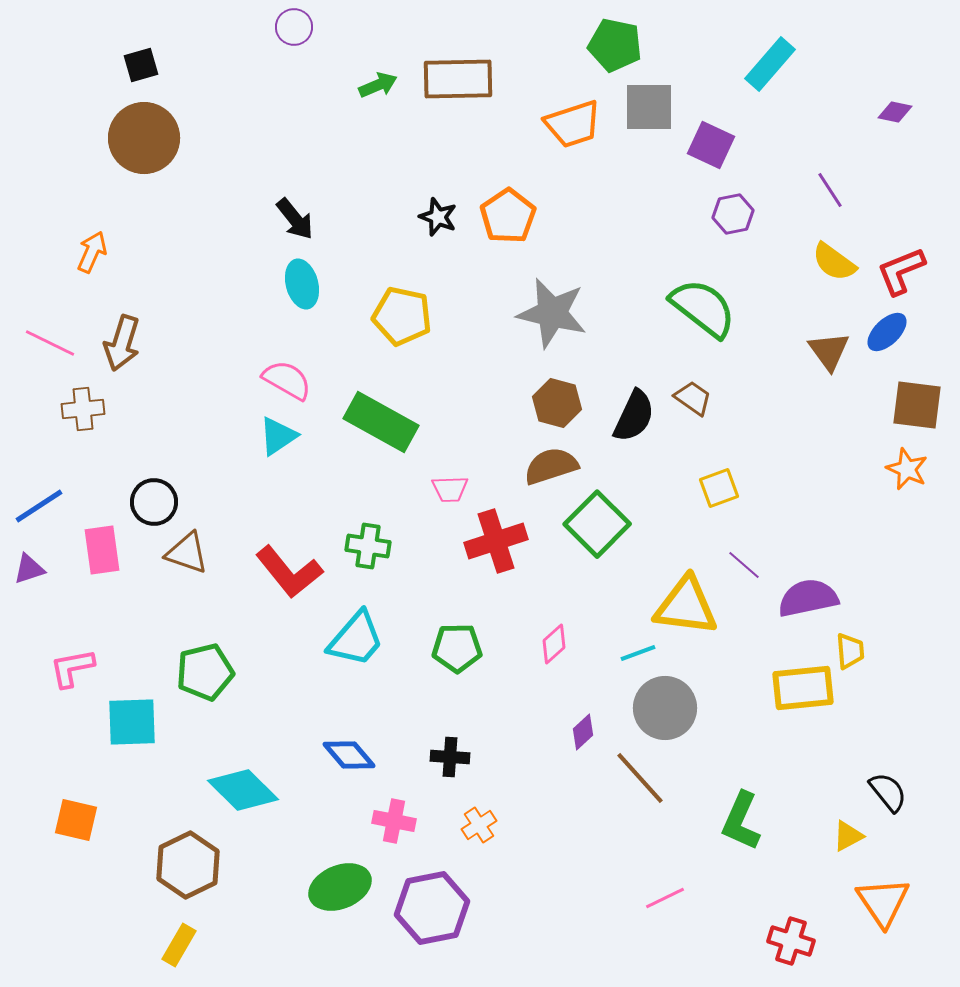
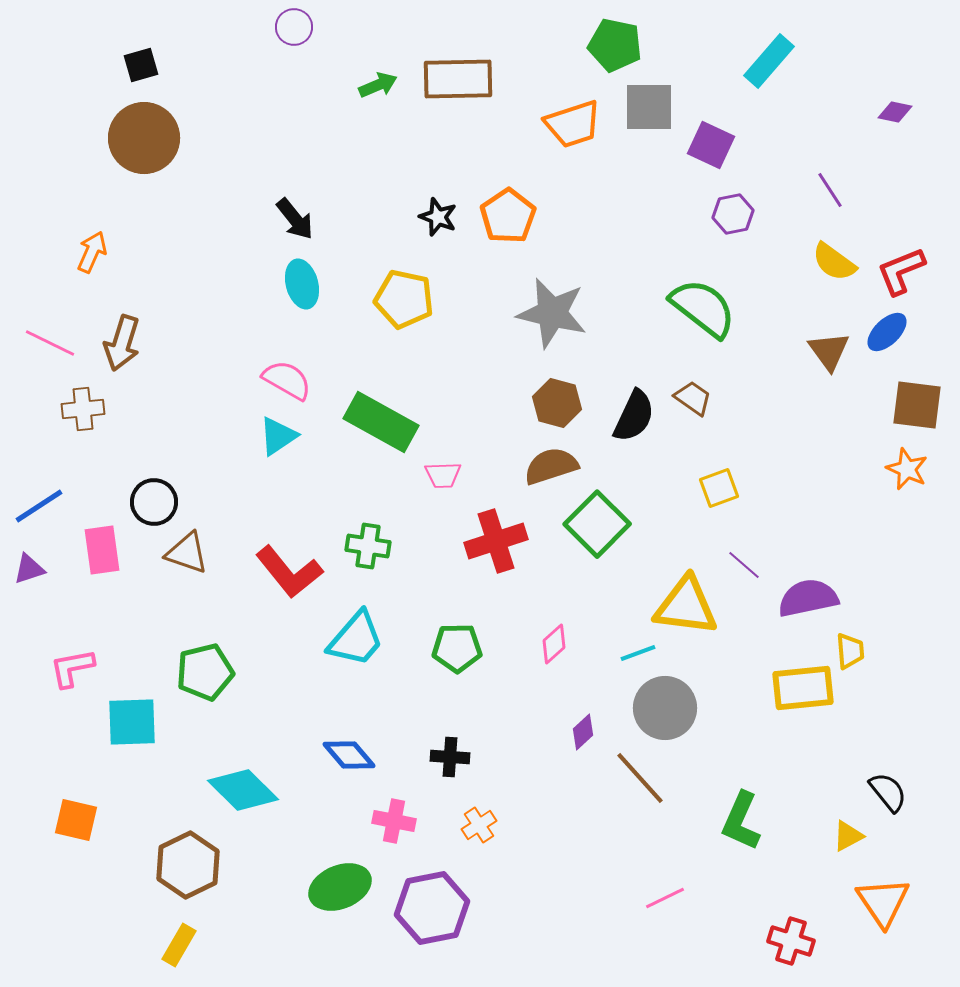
cyan rectangle at (770, 64): moved 1 px left, 3 px up
yellow pentagon at (402, 316): moved 2 px right, 17 px up
pink trapezoid at (450, 489): moved 7 px left, 14 px up
